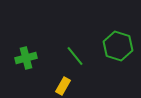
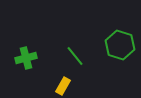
green hexagon: moved 2 px right, 1 px up
